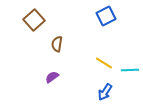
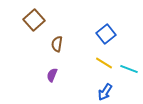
blue square: moved 18 px down; rotated 12 degrees counterclockwise
cyan line: moved 1 px left, 1 px up; rotated 24 degrees clockwise
purple semicircle: moved 2 px up; rotated 32 degrees counterclockwise
